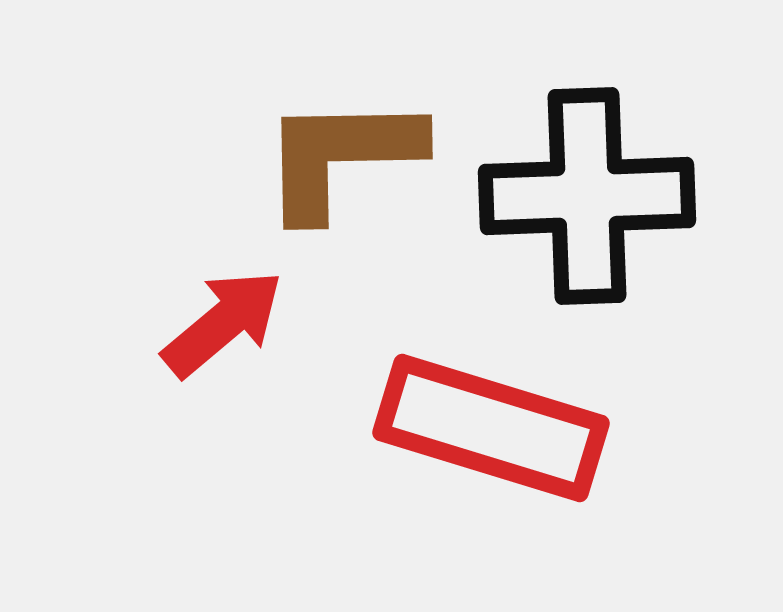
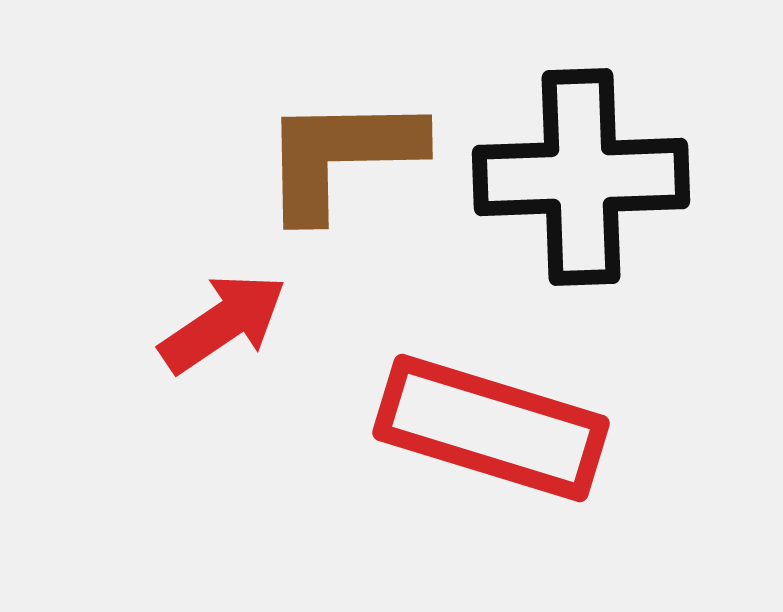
black cross: moved 6 px left, 19 px up
red arrow: rotated 6 degrees clockwise
